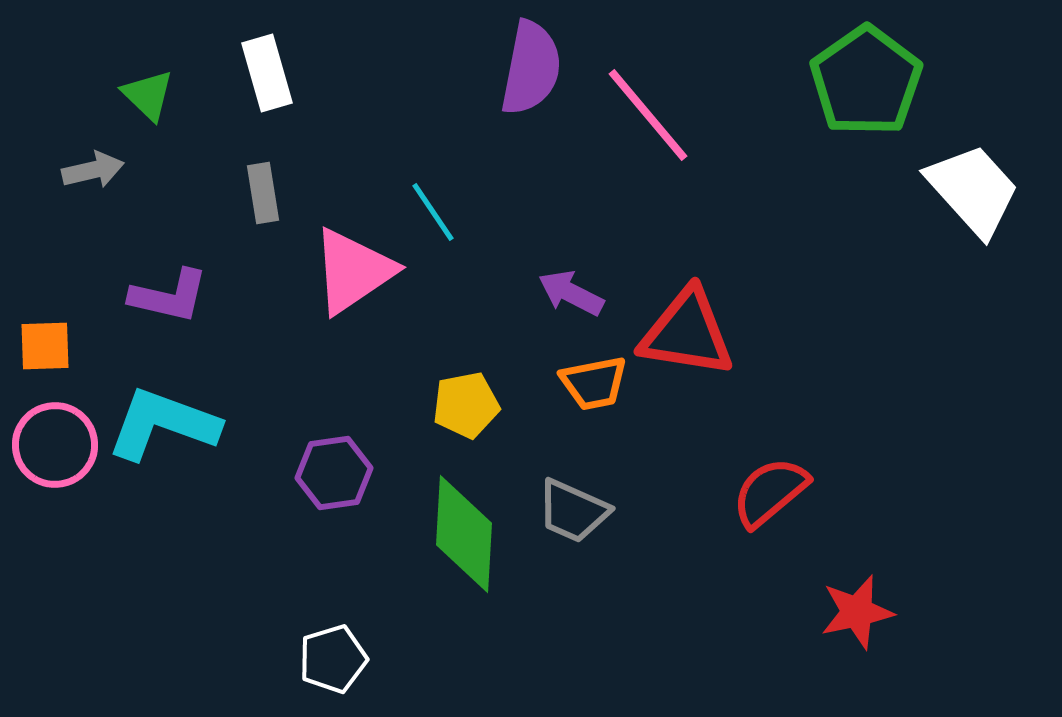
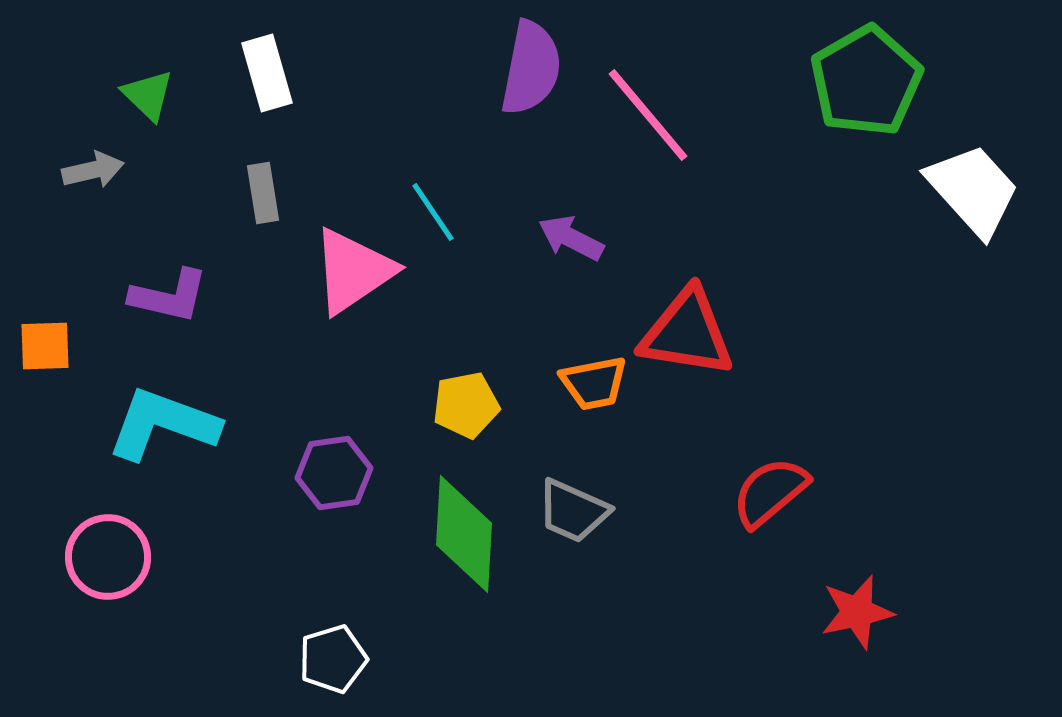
green pentagon: rotated 5 degrees clockwise
purple arrow: moved 55 px up
pink circle: moved 53 px right, 112 px down
